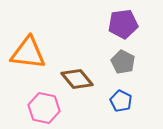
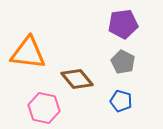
blue pentagon: rotated 10 degrees counterclockwise
